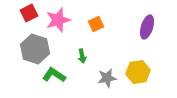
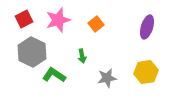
red square: moved 5 px left, 6 px down
orange square: rotated 14 degrees counterclockwise
gray hexagon: moved 3 px left, 3 px down; rotated 8 degrees clockwise
yellow hexagon: moved 8 px right
